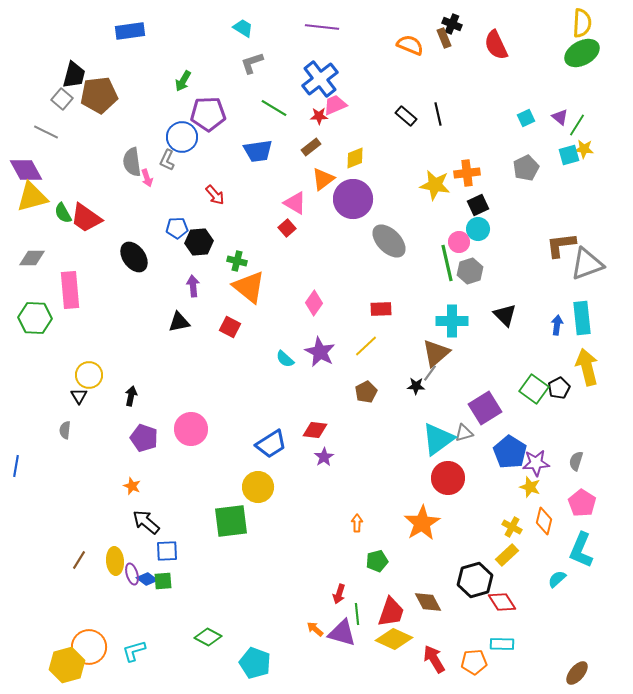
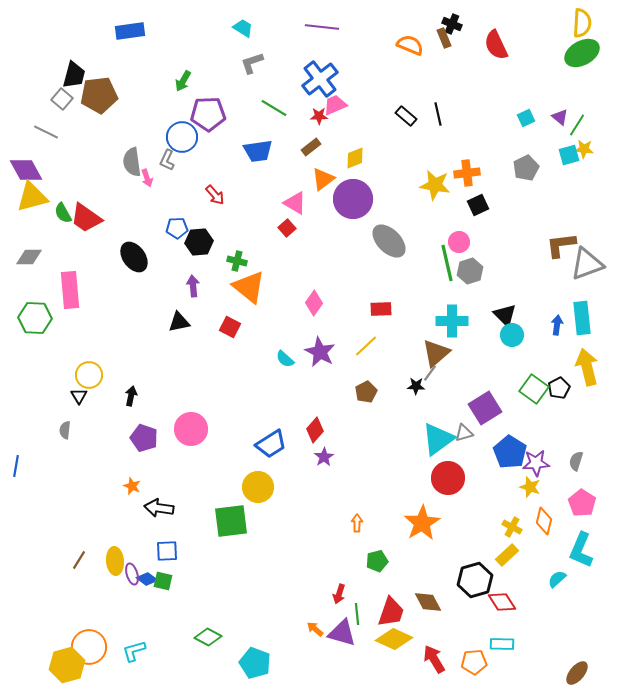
cyan circle at (478, 229): moved 34 px right, 106 px down
gray diamond at (32, 258): moved 3 px left, 1 px up
red diamond at (315, 430): rotated 55 degrees counterclockwise
black arrow at (146, 522): moved 13 px right, 14 px up; rotated 32 degrees counterclockwise
green square at (163, 581): rotated 18 degrees clockwise
